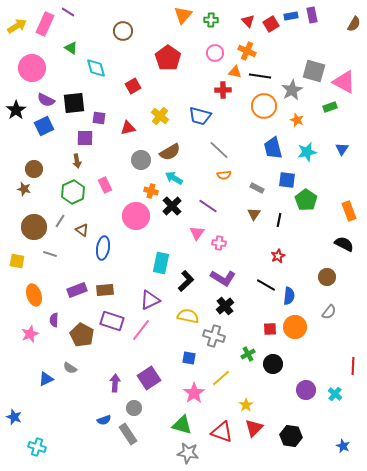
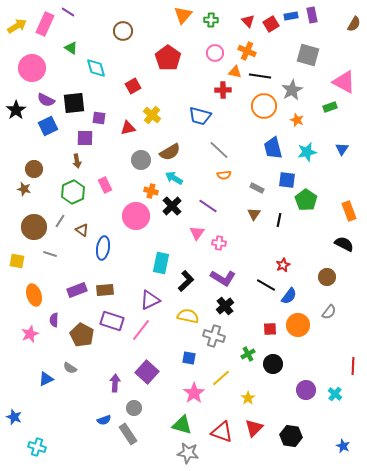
gray square at (314, 71): moved 6 px left, 16 px up
yellow cross at (160, 116): moved 8 px left, 1 px up
blue square at (44, 126): moved 4 px right
red star at (278, 256): moved 5 px right, 9 px down
blue semicircle at (289, 296): rotated 30 degrees clockwise
orange circle at (295, 327): moved 3 px right, 2 px up
purple square at (149, 378): moved 2 px left, 6 px up; rotated 15 degrees counterclockwise
yellow star at (246, 405): moved 2 px right, 7 px up
